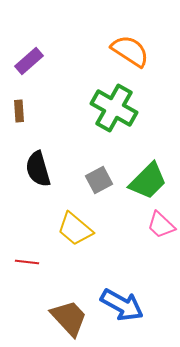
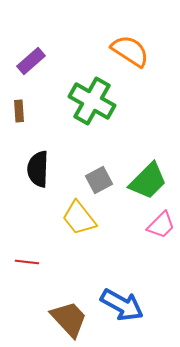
purple rectangle: moved 2 px right
green cross: moved 22 px left, 7 px up
black semicircle: rotated 18 degrees clockwise
pink trapezoid: rotated 88 degrees counterclockwise
yellow trapezoid: moved 4 px right, 11 px up; rotated 12 degrees clockwise
brown trapezoid: moved 1 px down
